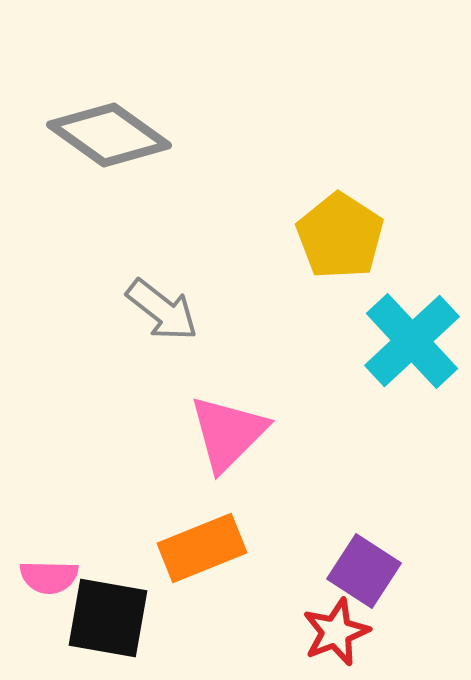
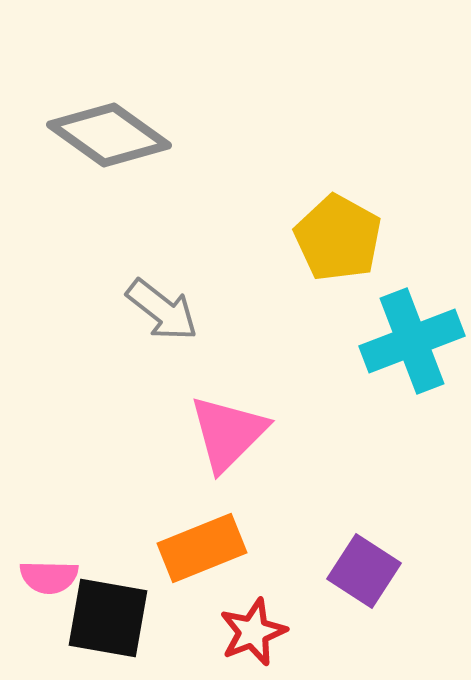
yellow pentagon: moved 2 px left, 2 px down; rotated 4 degrees counterclockwise
cyan cross: rotated 22 degrees clockwise
red star: moved 83 px left
